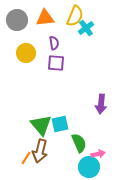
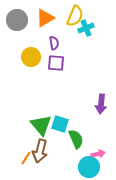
orange triangle: rotated 24 degrees counterclockwise
cyan cross: rotated 14 degrees clockwise
yellow circle: moved 5 px right, 4 px down
cyan square: rotated 30 degrees clockwise
green semicircle: moved 3 px left, 4 px up
